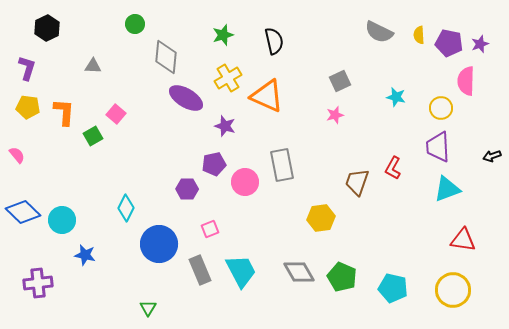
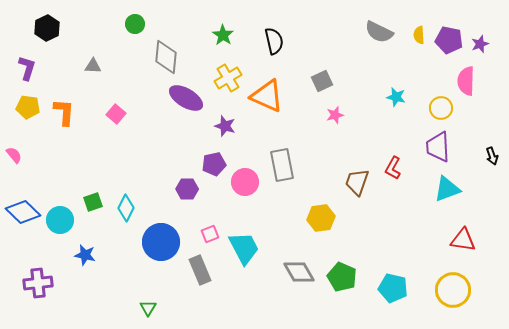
green star at (223, 35): rotated 20 degrees counterclockwise
purple pentagon at (449, 43): moved 3 px up
gray square at (340, 81): moved 18 px left
green square at (93, 136): moved 66 px down; rotated 12 degrees clockwise
pink semicircle at (17, 155): moved 3 px left
black arrow at (492, 156): rotated 90 degrees counterclockwise
cyan circle at (62, 220): moved 2 px left
pink square at (210, 229): moved 5 px down
blue circle at (159, 244): moved 2 px right, 2 px up
cyan trapezoid at (241, 271): moved 3 px right, 23 px up
